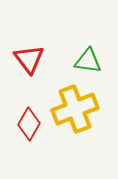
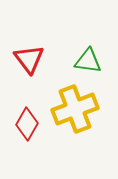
red diamond: moved 2 px left
